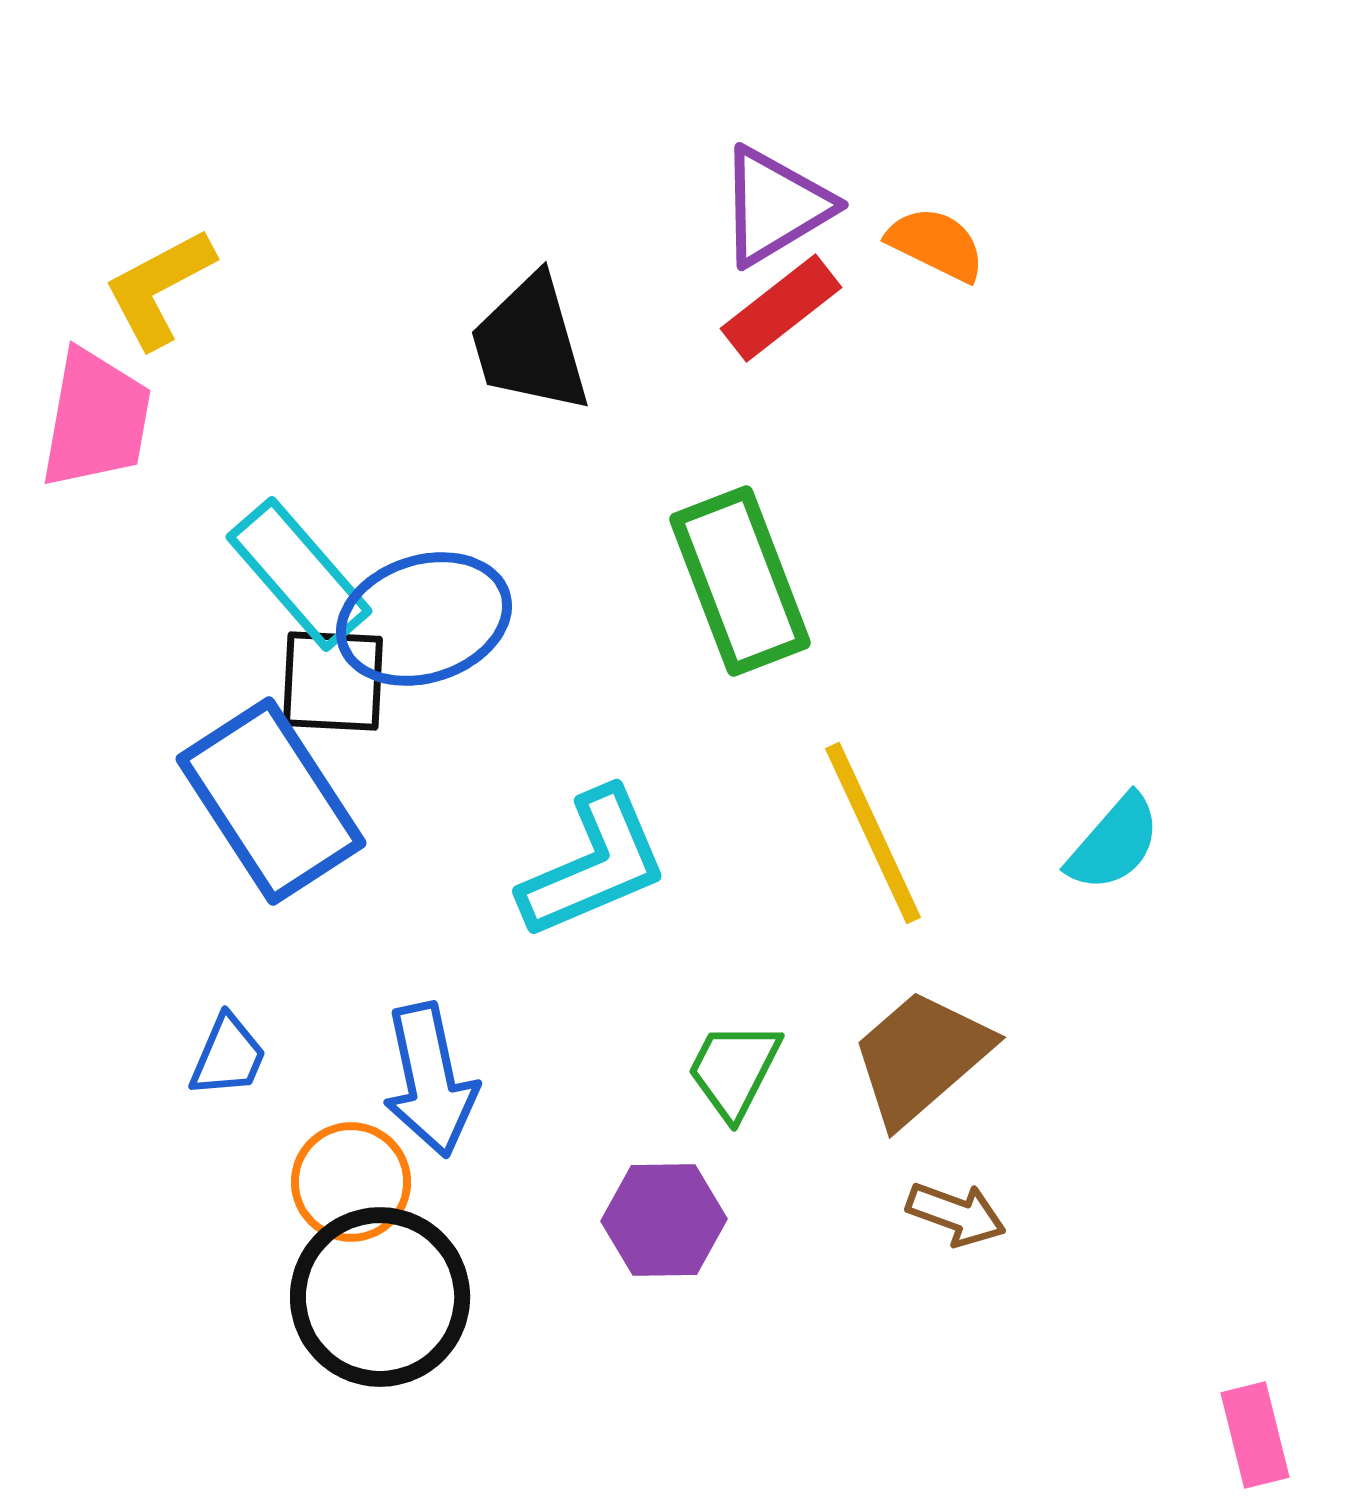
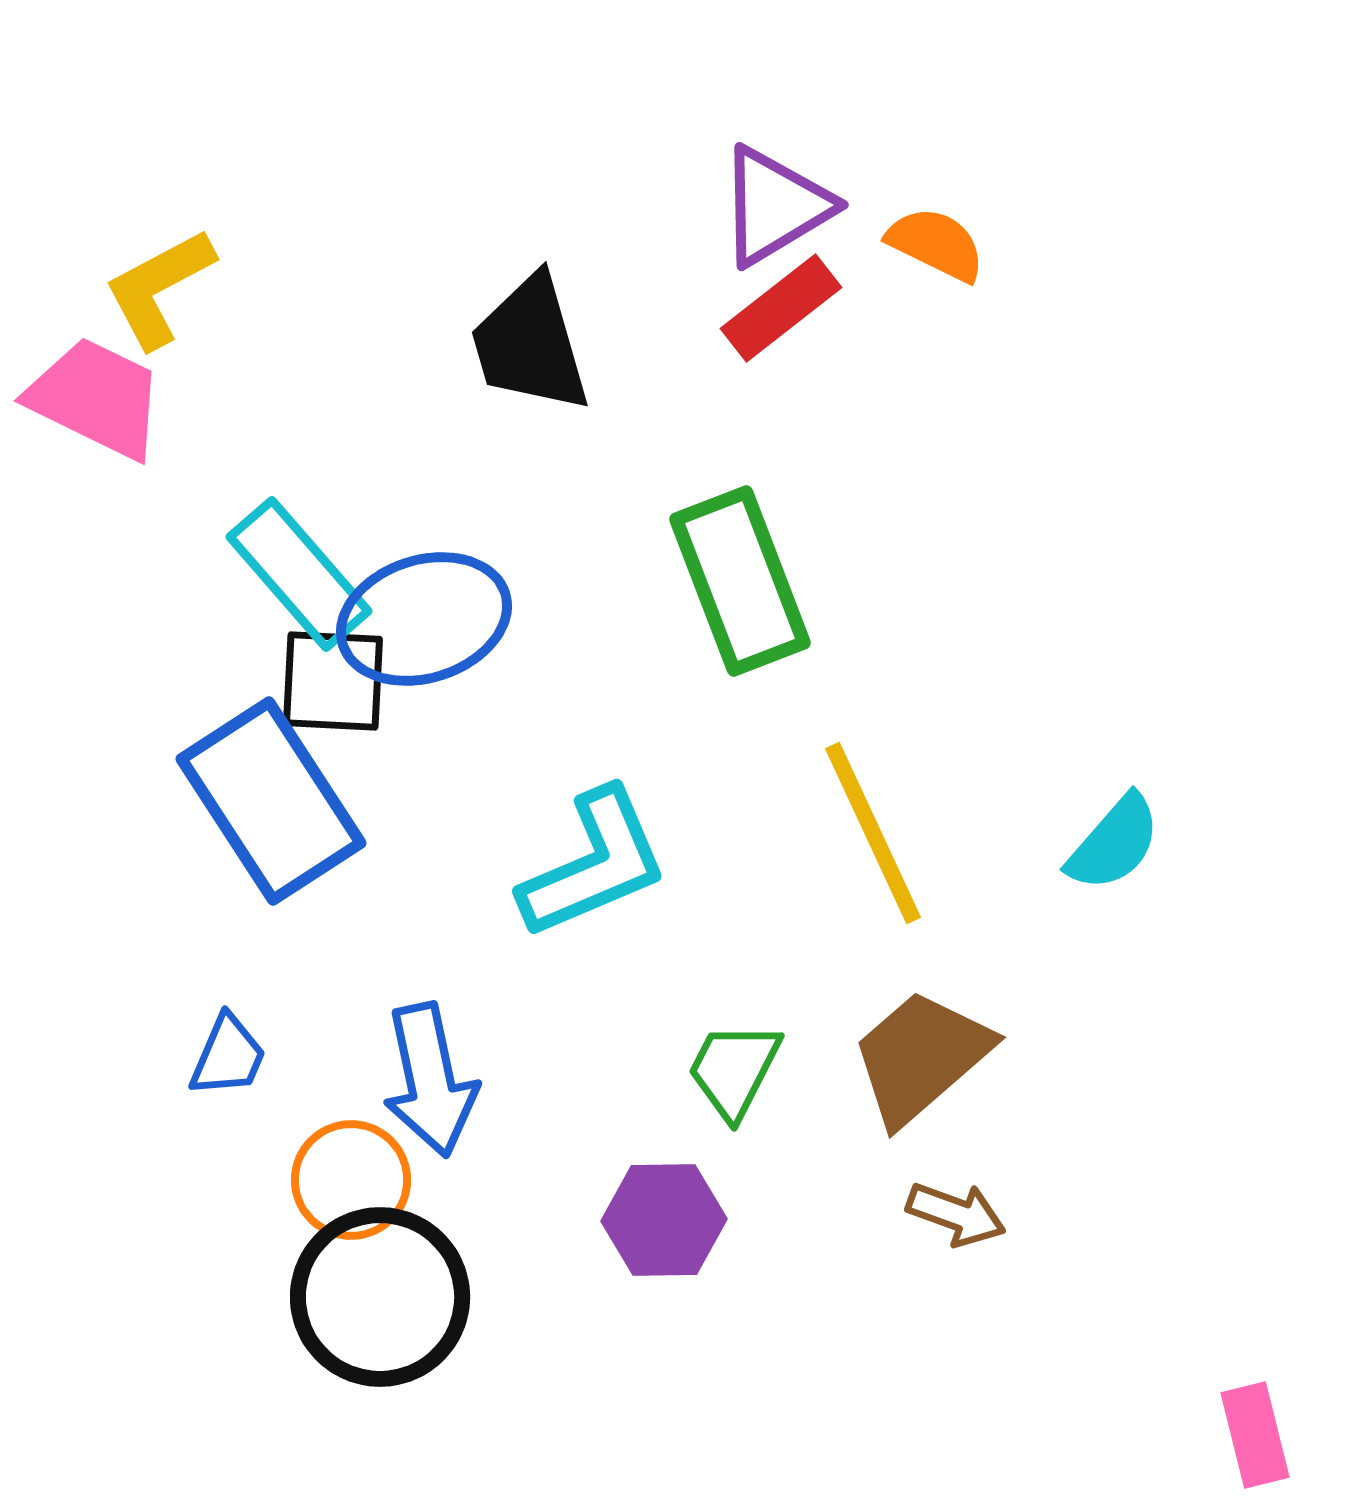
pink trapezoid: moved 21 px up; rotated 74 degrees counterclockwise
orange circle: moved 2 px up
